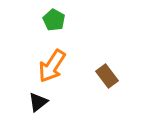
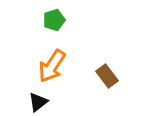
green pentagon: rotated 25 degrees clockwise
